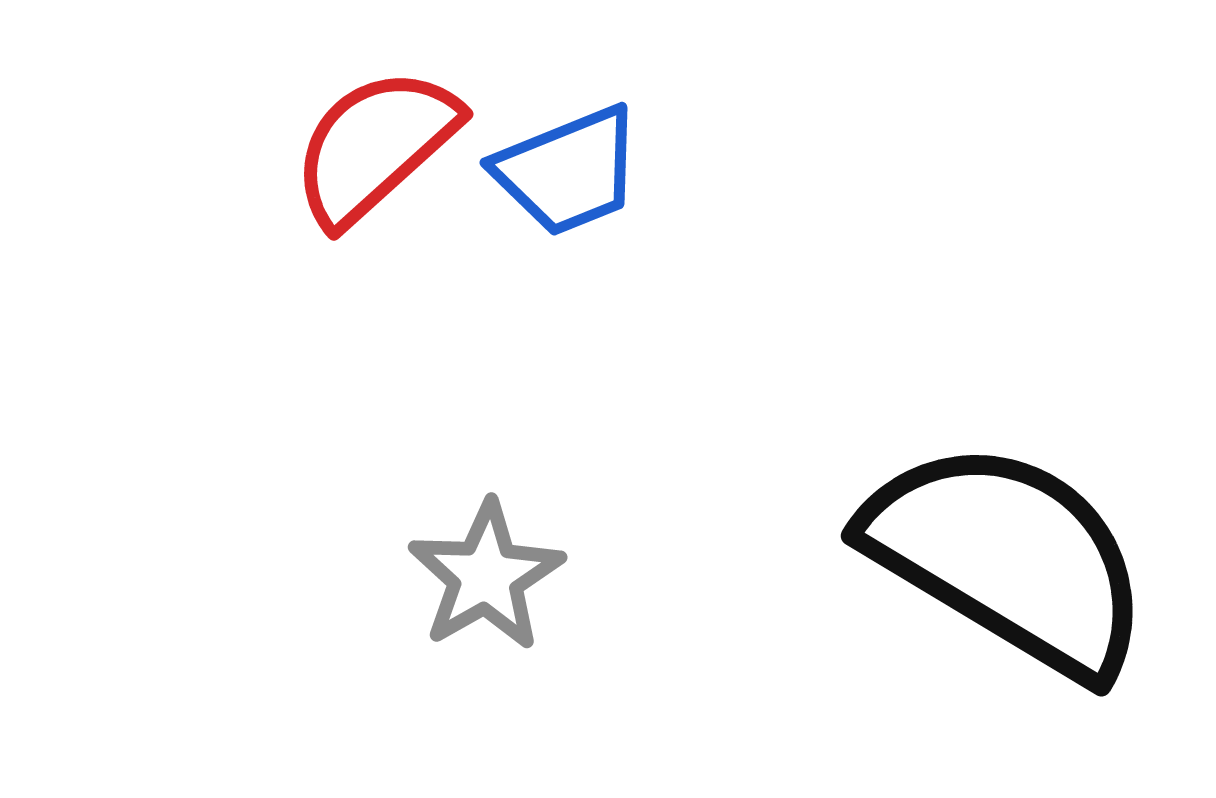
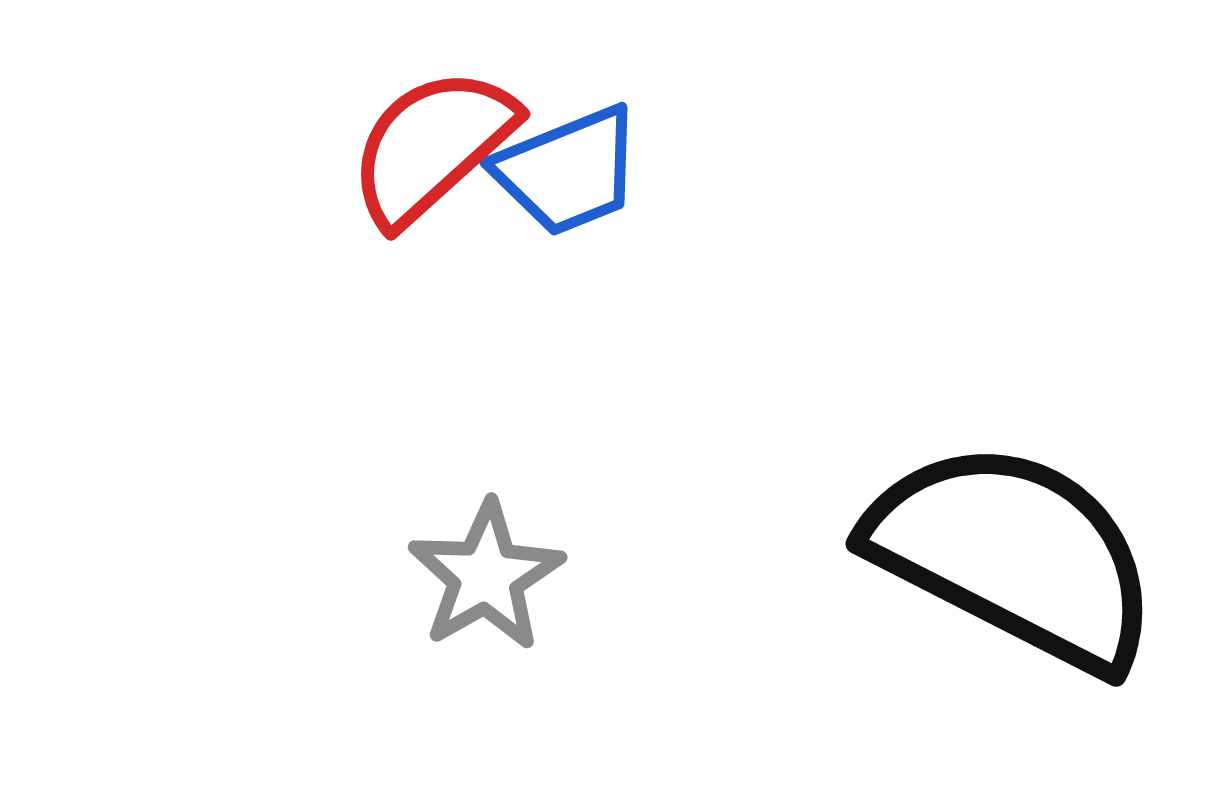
red semicircle: moved 57 px right
black semicircle: moved 6 px right, 3 px up; rotated 4 degrees counterclockwise
